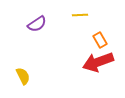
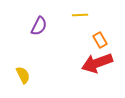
purple semicircle: moved 2 px right, 2 px down; rotated 30 degrees counterclockwise
red arrow: moved 1 px left, 1 px down
yellow semicircle: moved 1 px up
